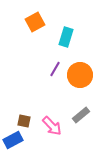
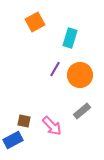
cyan rectangle: moved 4 px right, 1 px down
gray rectangle: moved 1 px right, 4 px up
